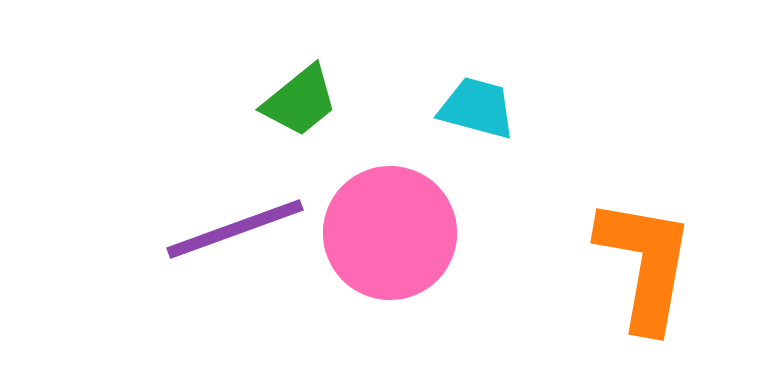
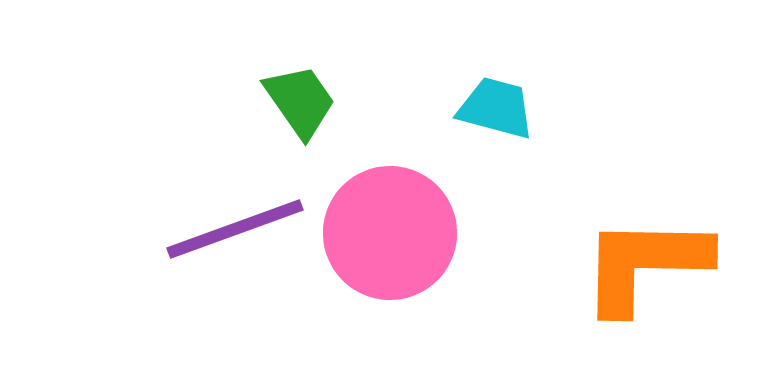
green trapezoid: rotated 86 degrees counterclockwise
cyan trapezoid: moved 19 px right
orange L-shape: rotated 99 degrees counterclockwise
